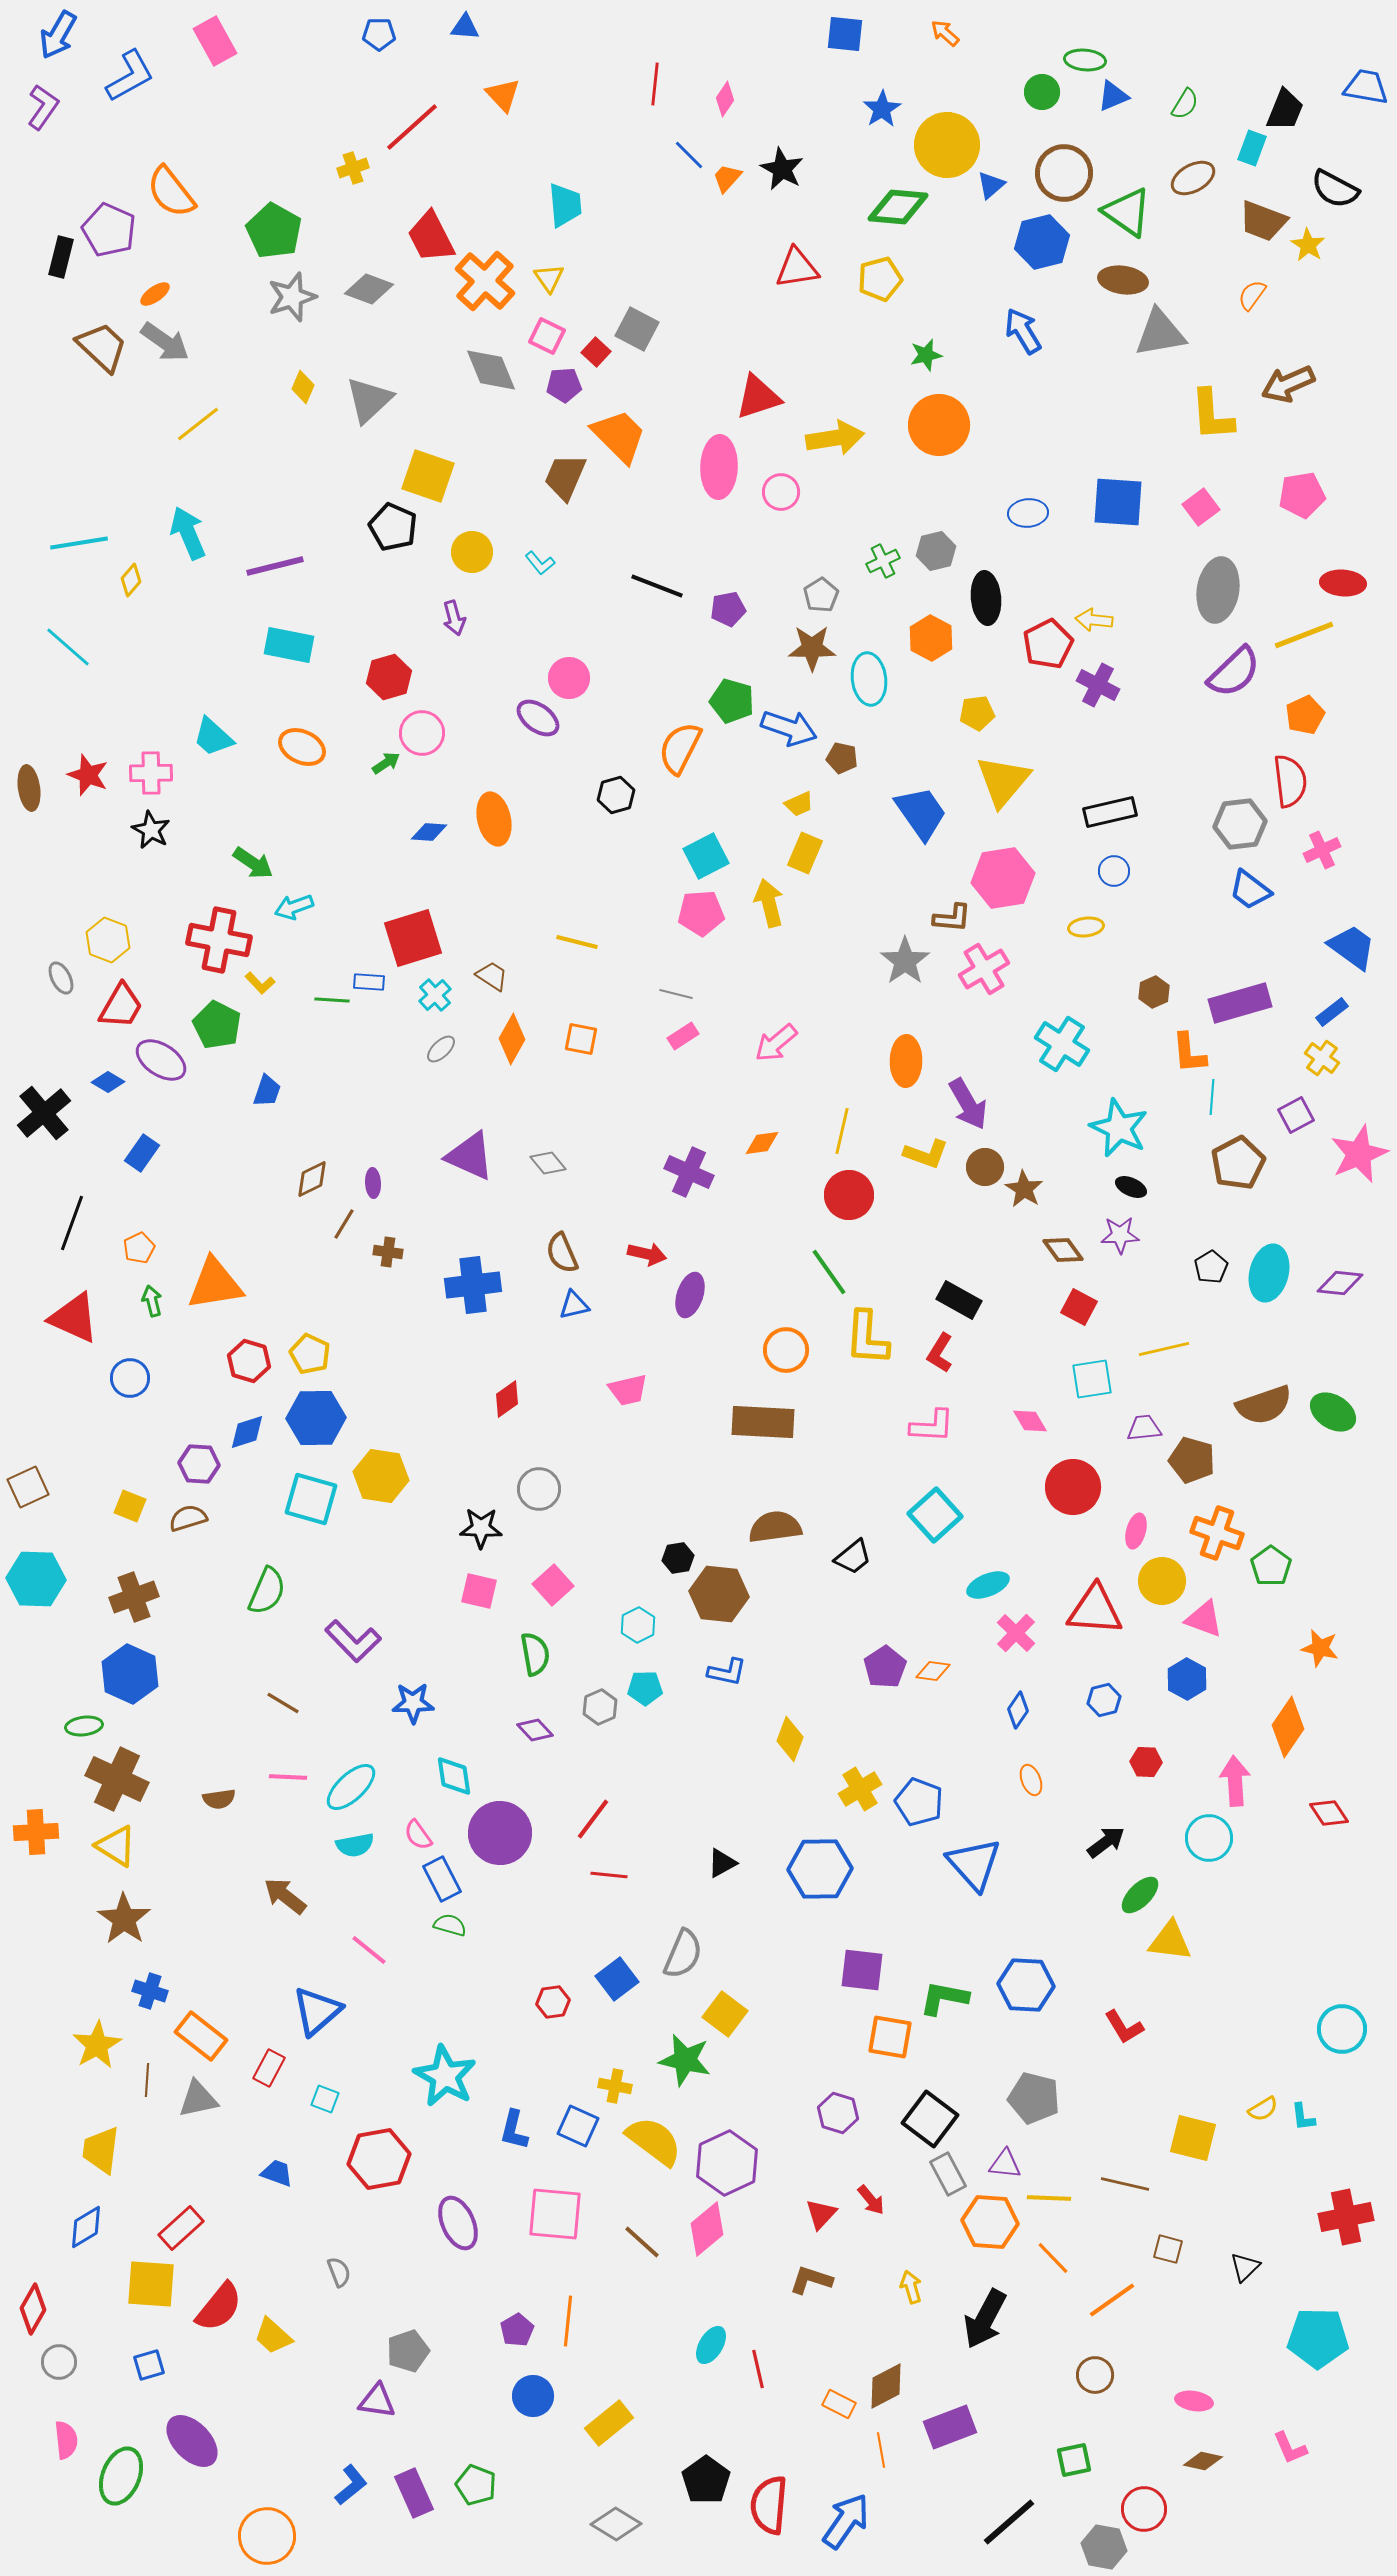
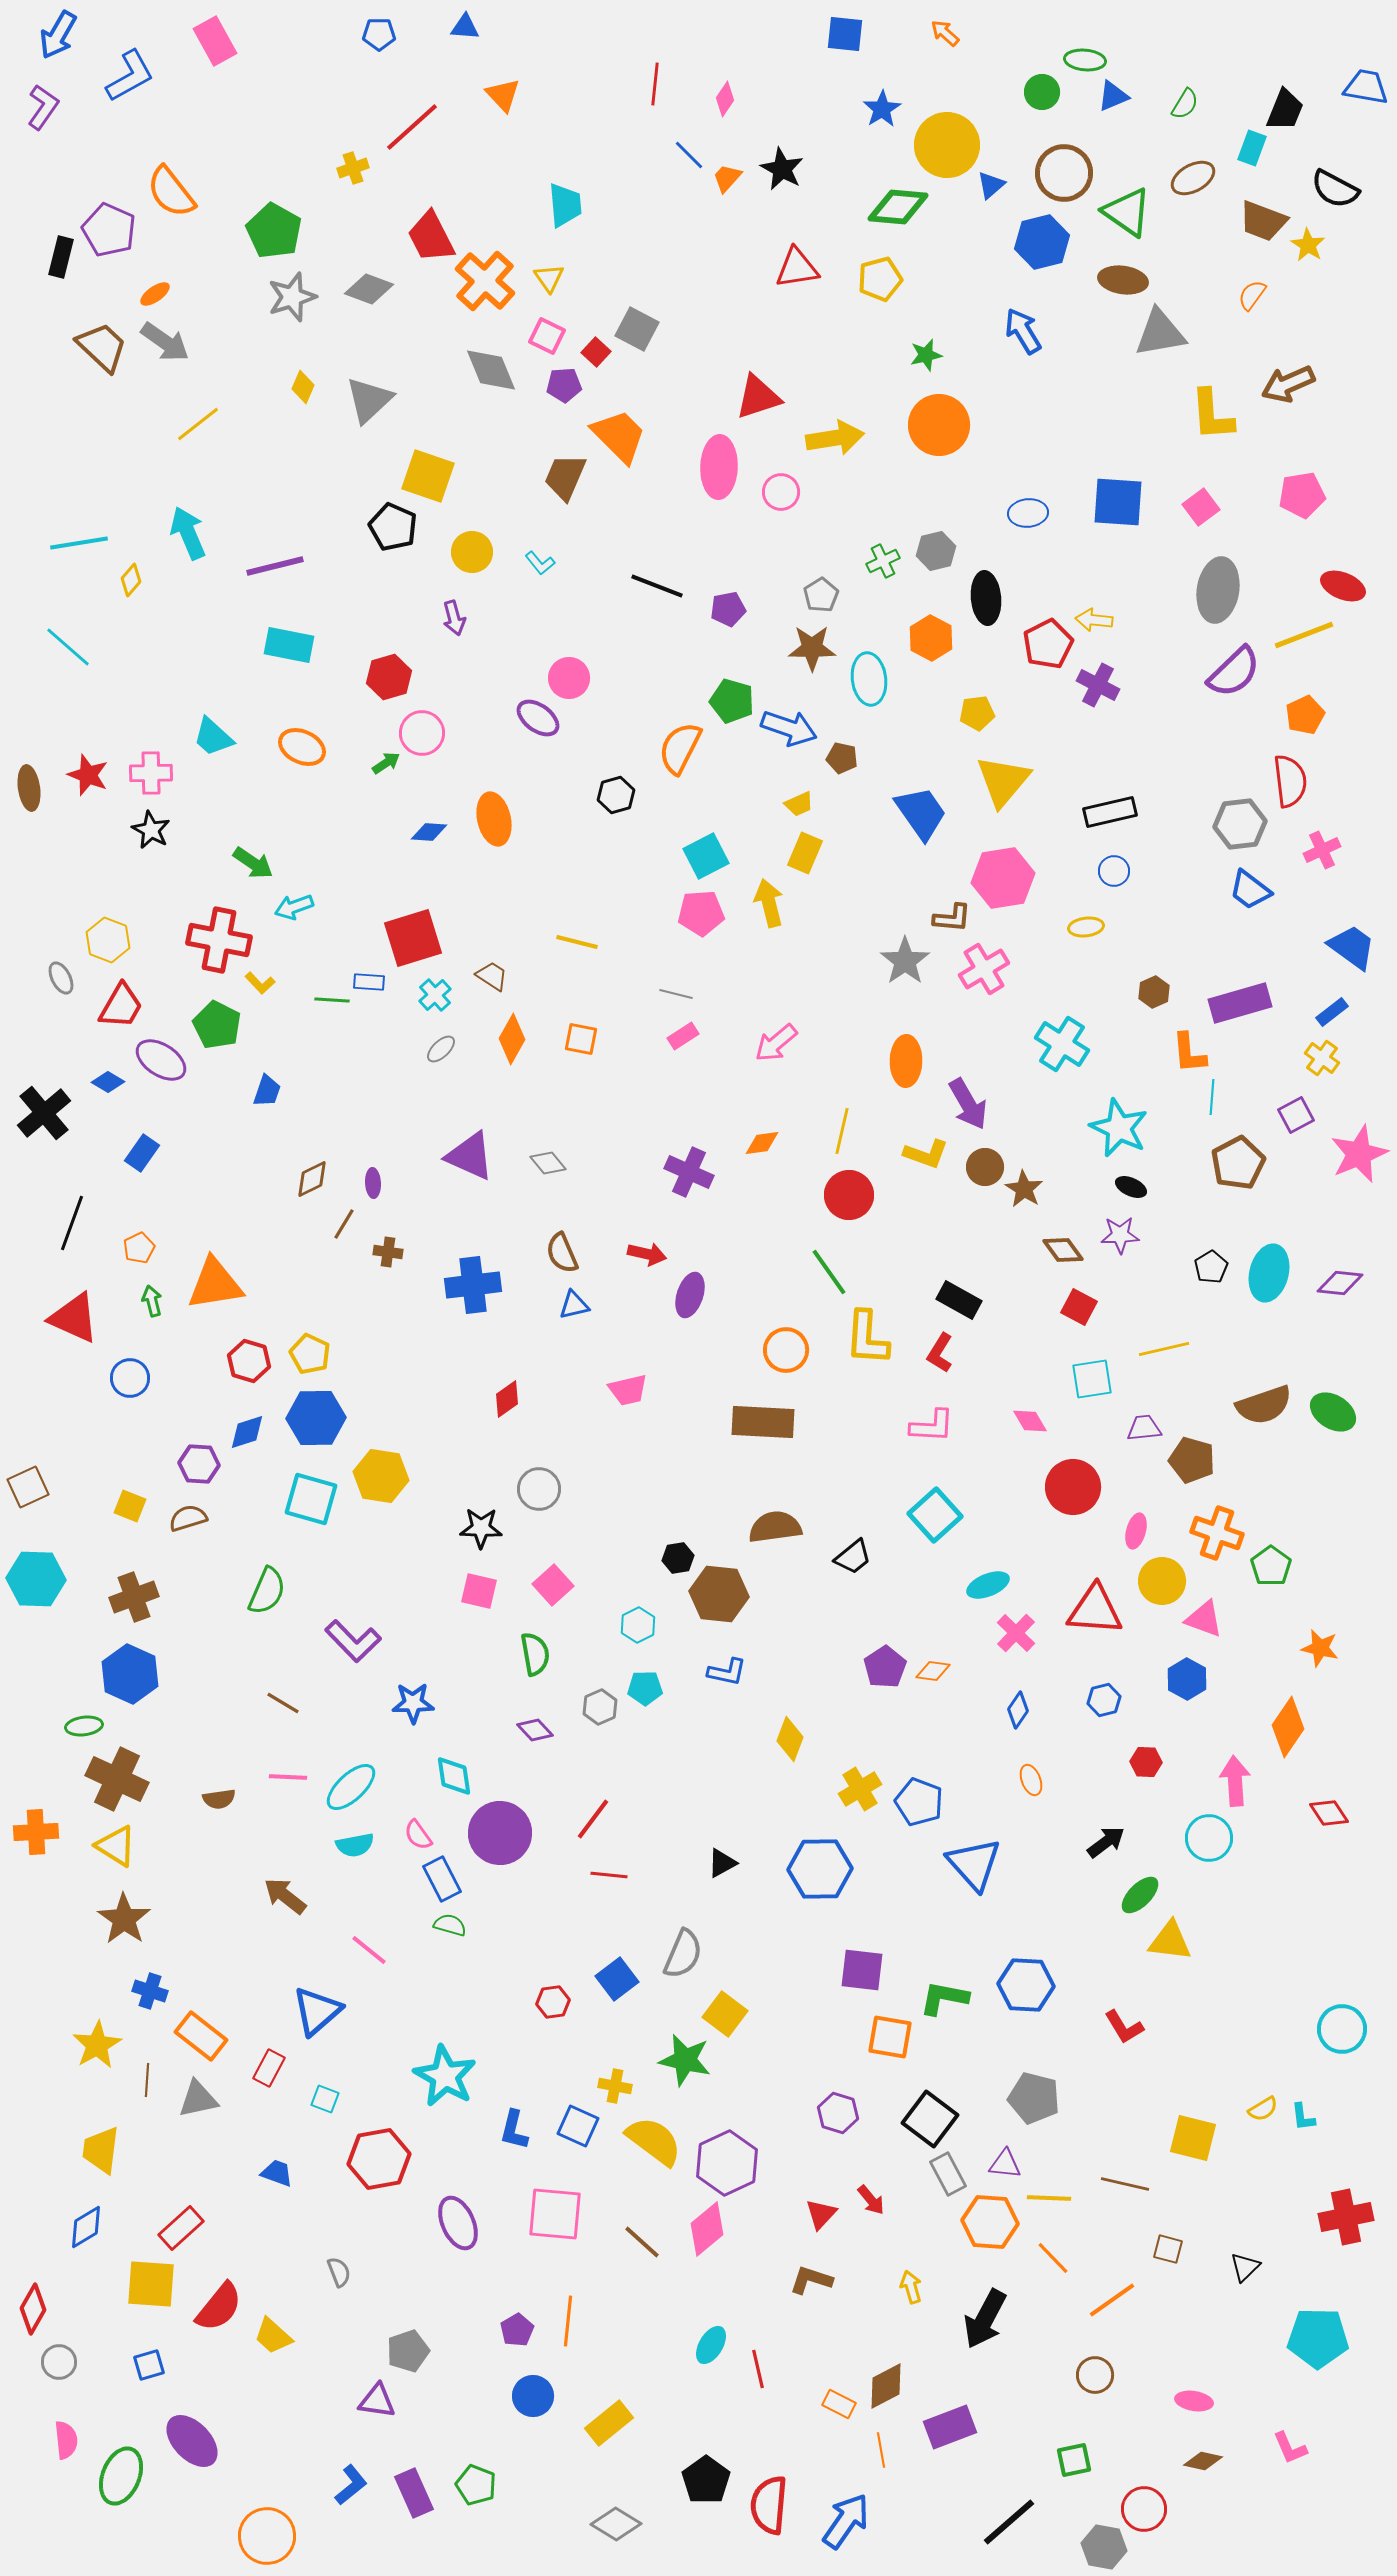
red ellipse at (1343, 583): moved 3 px down; rotated 18 degrees clockwise
